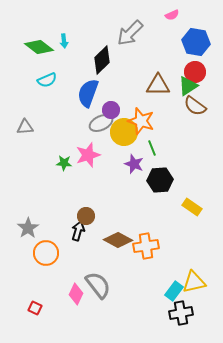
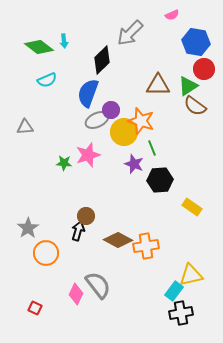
red circle: moved 9 px right, 3 px up
gray ellipse: moved 4 px left, 3 px up
yellow triangle: moved 3 px left, 7 px up
